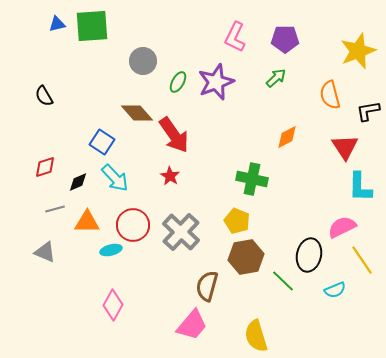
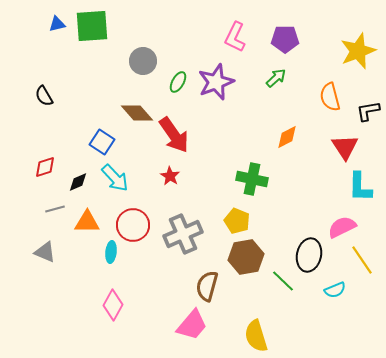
orange semicircle: moved 2 px down
gray cross: moved 2 px right, 2 px down; rotated 24 degrees clockwise
cyan ellipse: moved 2 px down; rotated 70 degrees counterclockwise
